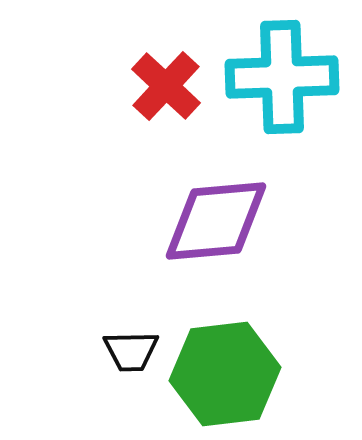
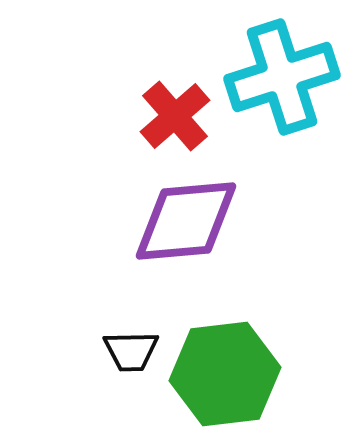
cyan cross: rotated 16 degrees counterclockwise
red cross: moved 9 px right, 30 px down; rotated 6 degrees clockwise
purple diamond: moved 30 px left
